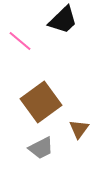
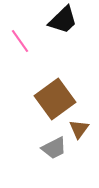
pink line: rotated 15 degrees clockwise
brown square: moved 14 px right, 3 px up
gray trapezoid: moved 13 px right
